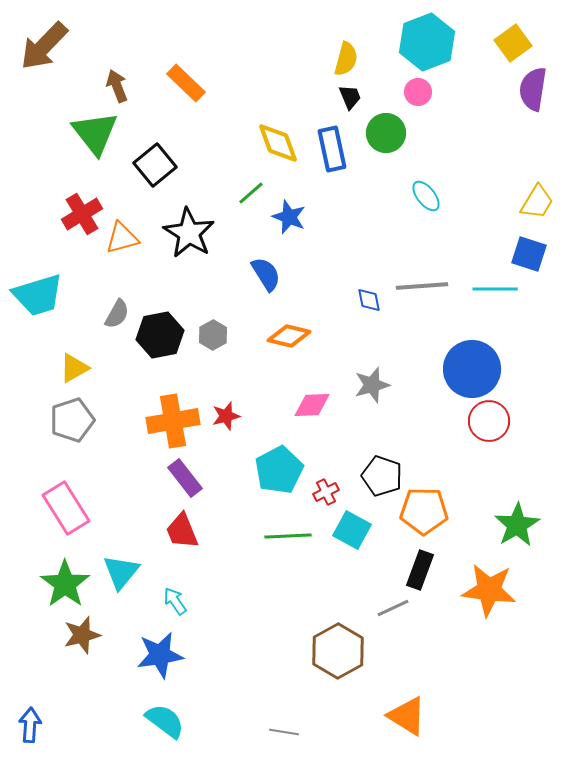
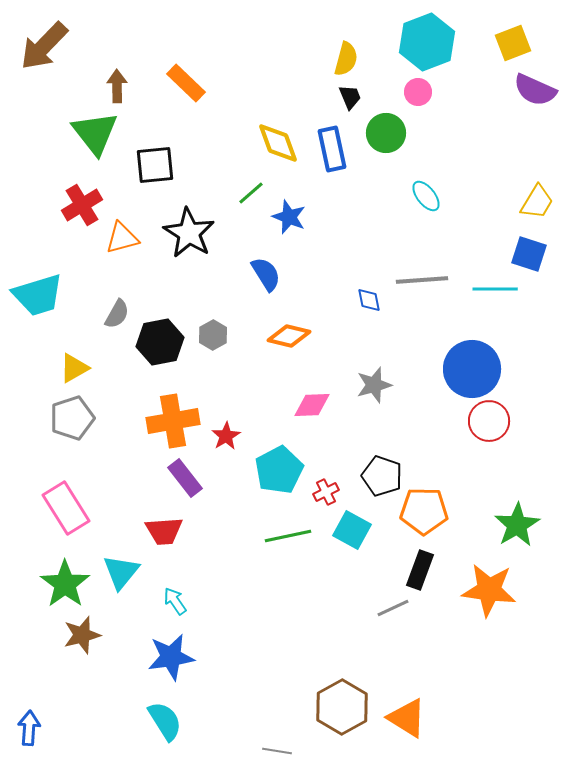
yellow square at (513, 43): rotated 15 degrees clockwise
brown arrow at (117, 86): rotated 20 degrees clockwise
purple semicircle at (533, 89): moved 2 px right, 1 px down; rotated 75 degrees counterclockwise
black square at (155, 165): rotated 33 degrees clockwise
red cross at (82, 214): moved 9 px up
gray line at (422, 286): moved 6 px up
black hexagon at (160, 335): moved 7 px down
gray star at (372, 385): moved 2 px right
red star at (226, 416): moved 20 px down; rotated 16 degrees counterclockwise
gray pentagon at (72, 420): moved 2 px up
red trapezoid at (182, 531): moved 18 px left; rotated 72 degrees counterclockwise
green line at (288, 536): rotated 9 degrees counterclockwise
brown hexagon at (338, 651): moved 4 px right, 56 px down
blue star at (160, 655): moved 11 px right, 2 px down
orange triangle at (407, 716): moved 2 px down
cyan semicircle at (165, 721): rotated 21 degrees clockwise
blue arrow at (30, 725): moved 1 px left, 3 px down
gray line at (284, 732): moved 7 px left, 19 px down
